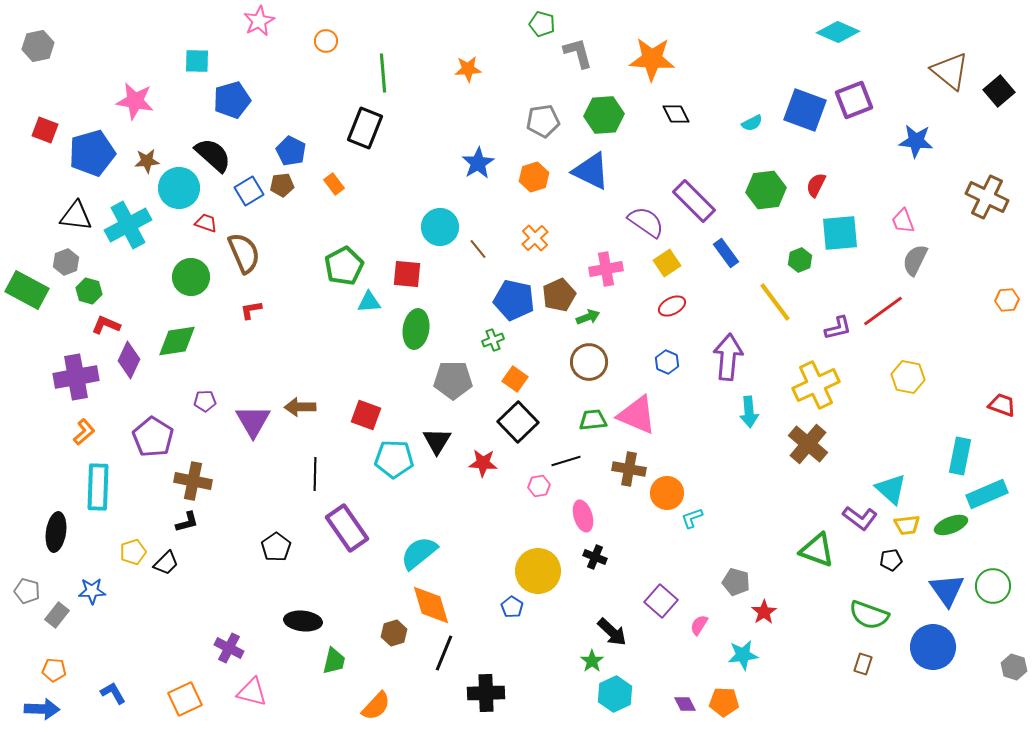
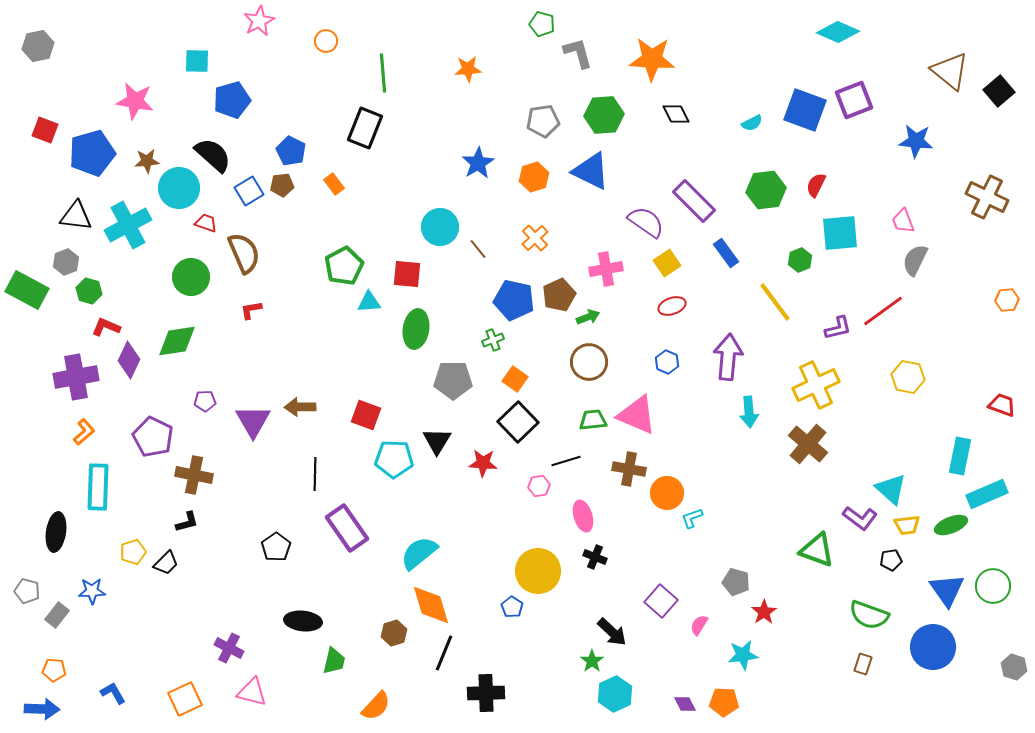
red ellipse at (672, 306): rotated 8 degrees clockwise
red L-shape at (106, 325): moved 2 px down
purple pentagon at (153, 437): rotated 6 degrees counterclockwise
brown cross at (193, 481): moved 1 px right, 6 px up
